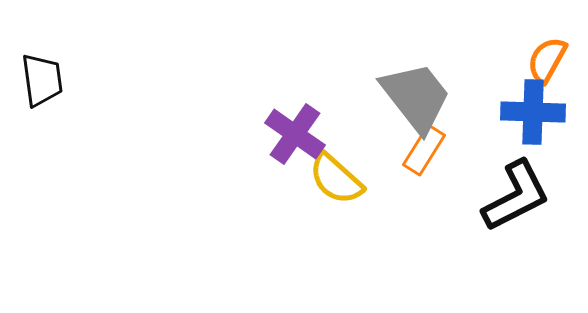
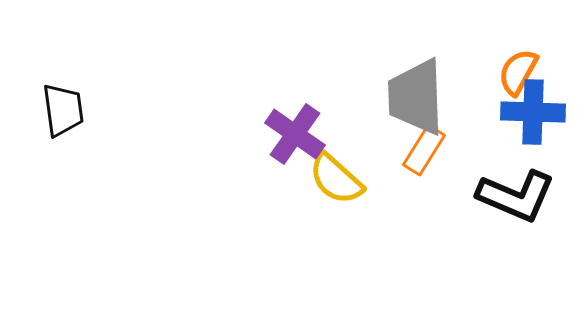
orange semicircle: moved 29 px left, 12 px down
black trapezoid: moved 21 px right, 30 px down
gray trapezoid: rotated 144 degrees counterclockwise
black L-shape: rotated 50 degrees clockwise
